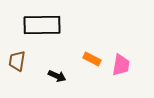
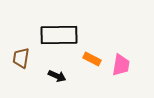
black rectangle: moved 17 px right, 10 px down
brown trapezoid: moved 4 px right, 3 px up
